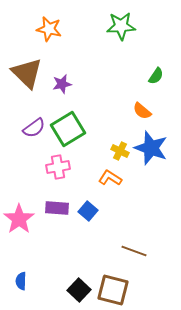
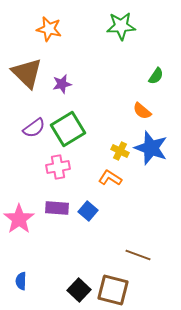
brown line: moved 4 px right, 4 px down
